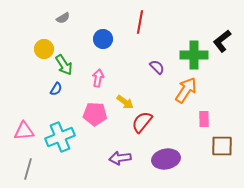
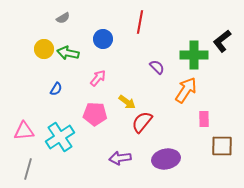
green arrow: moved 4 px right, 12 px up; rotated 135 degrees clockwise
pink arrow: rotated 30 degrees clockwise
yellow arrow: moved 2 px right
cyan cross: rotated 12 degrees counterclockwise
